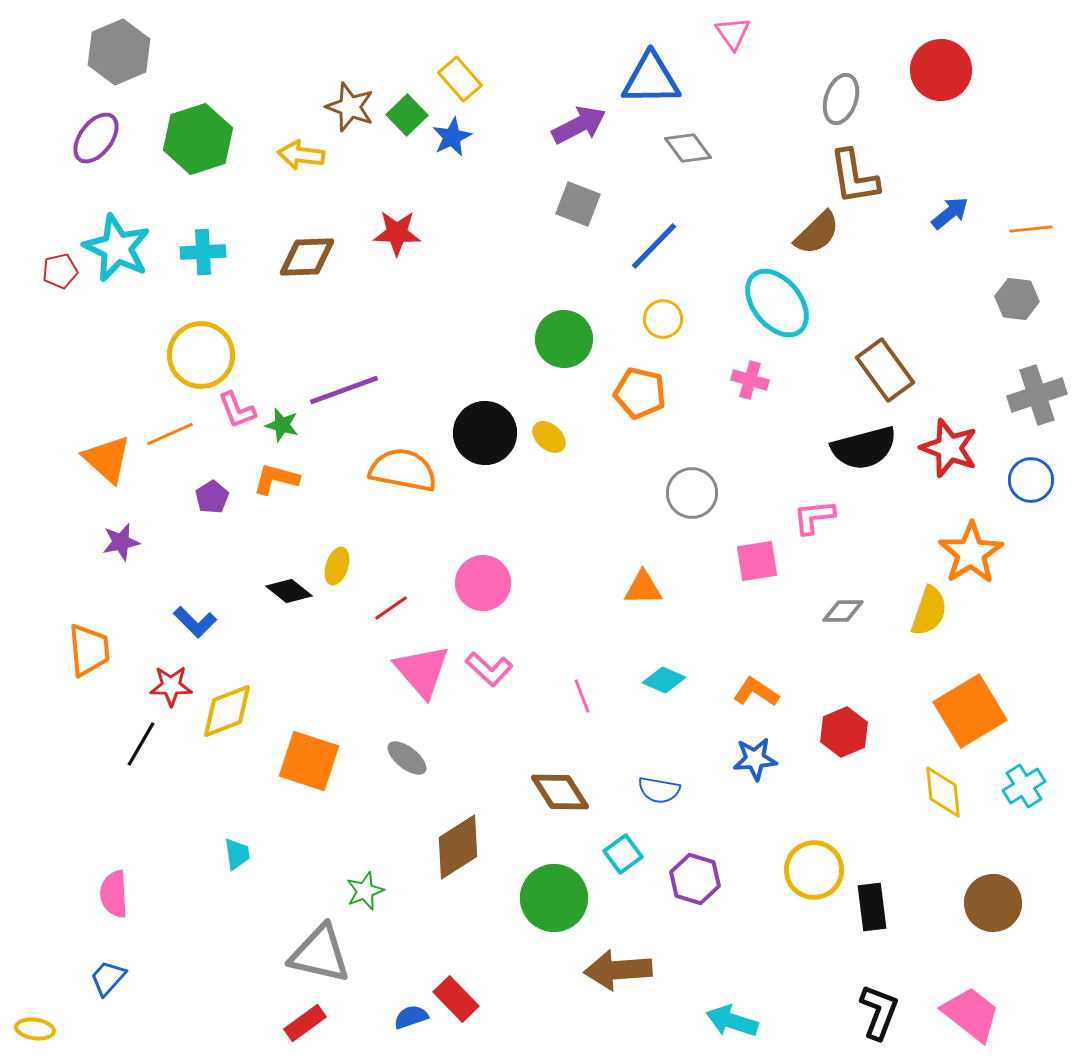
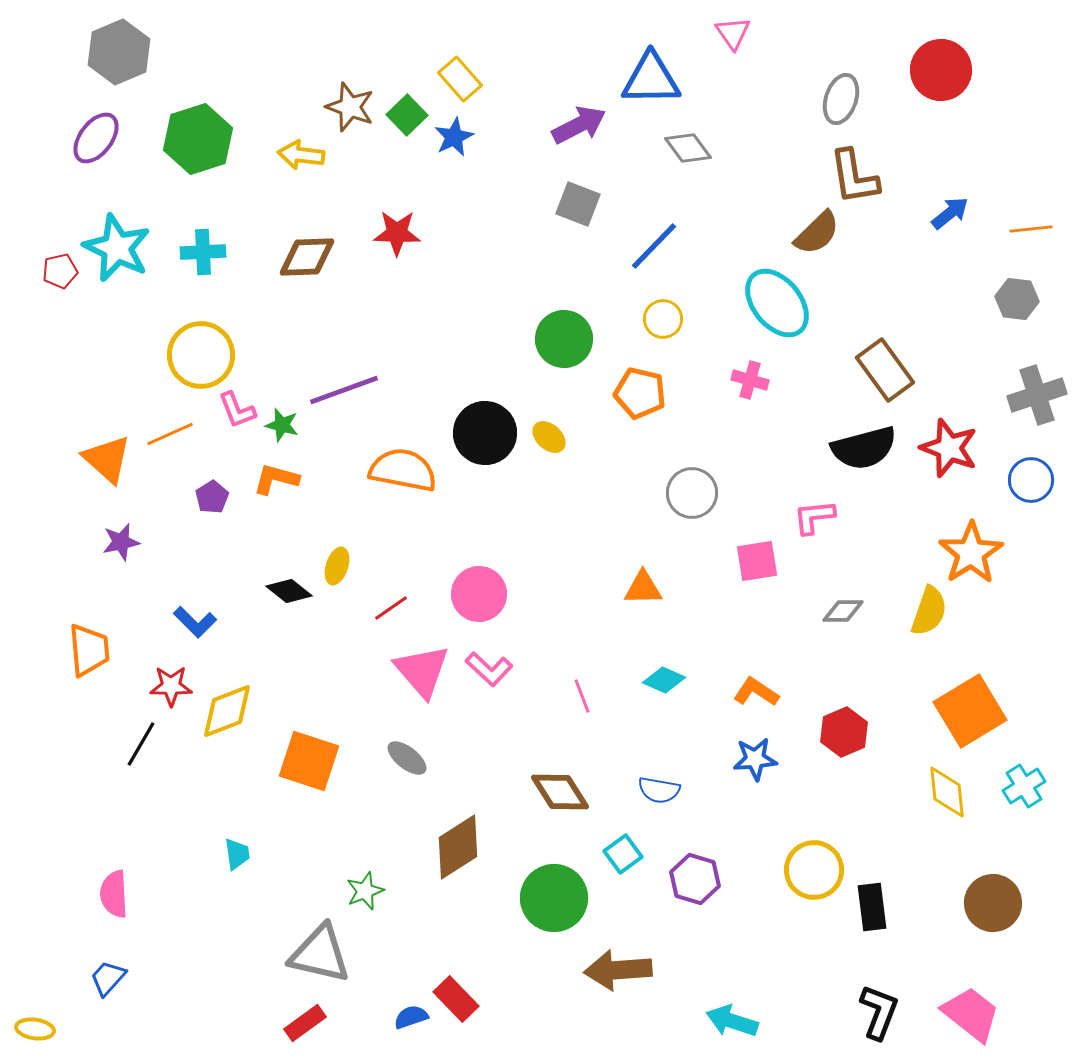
blue star at (452, 137): moved 2 px right
pink circle at (483, 583): moved 4 px left, 11 px down
yellow diamond at (943, 792): moved 4 px right
